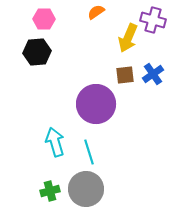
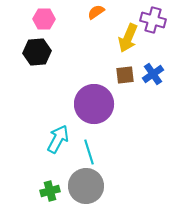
purple circle: moved 2 px left
cyan arrow: moved 3 px right, 3 px up; rotated 44 degrees clockwise
gray circle: moved 3 px up
